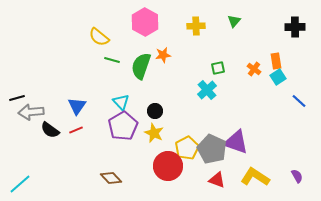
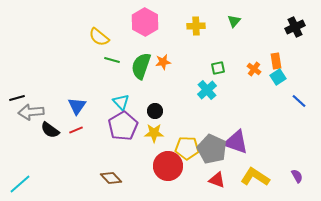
black cross: rotated 24 degrees counterclockwise
orange star: moved 7 px down
yellow star: rotated 24 degrees counterclockwise
yellow pentagon: rotated 30 degrees clockwise
